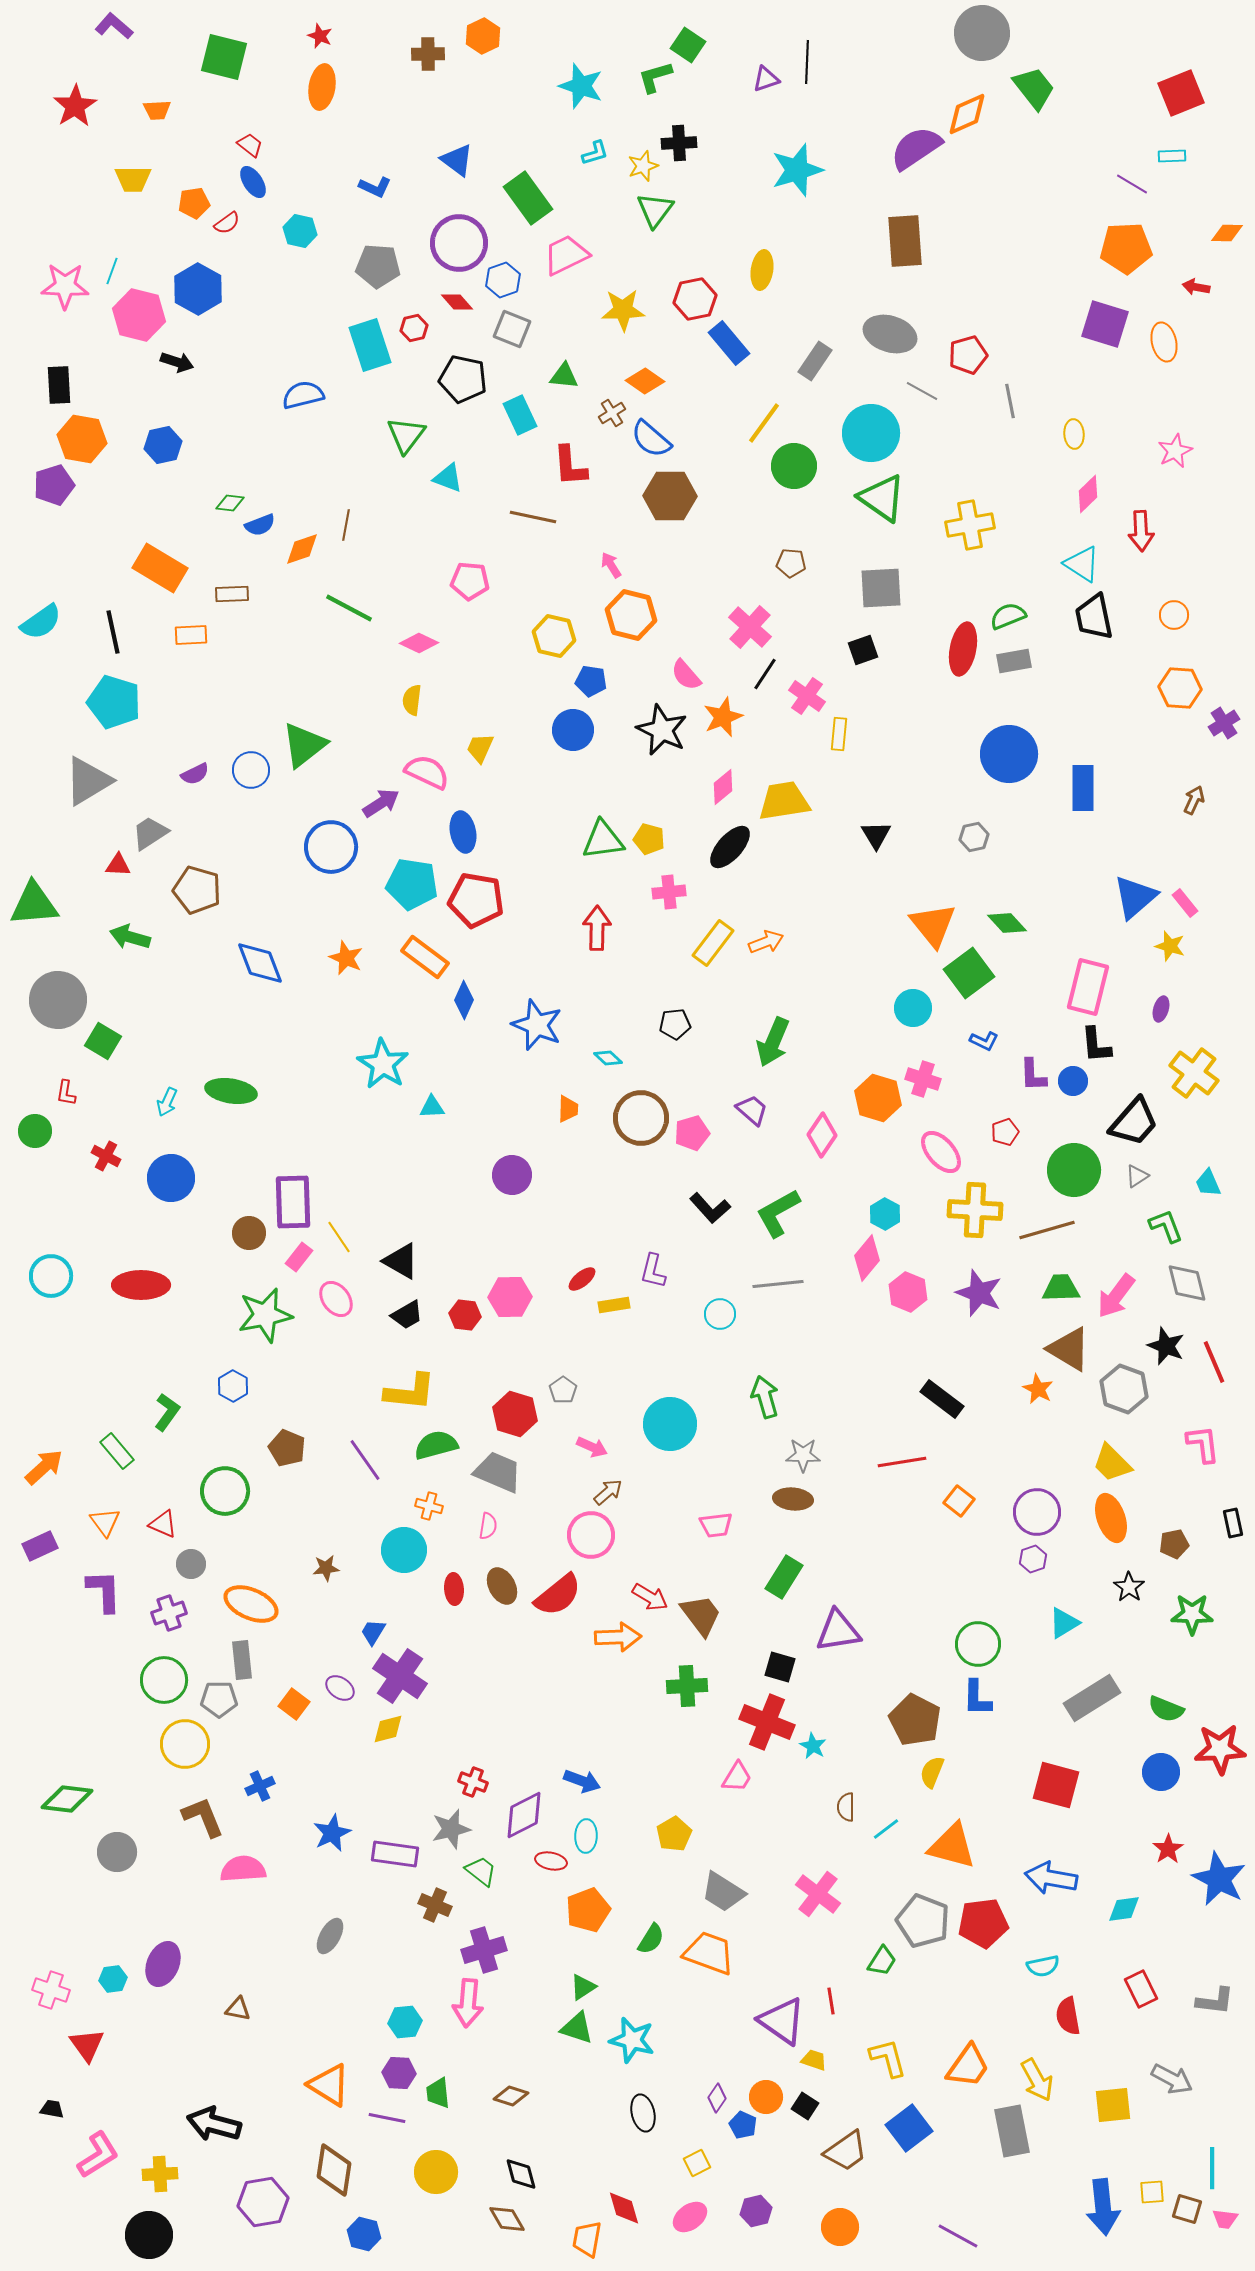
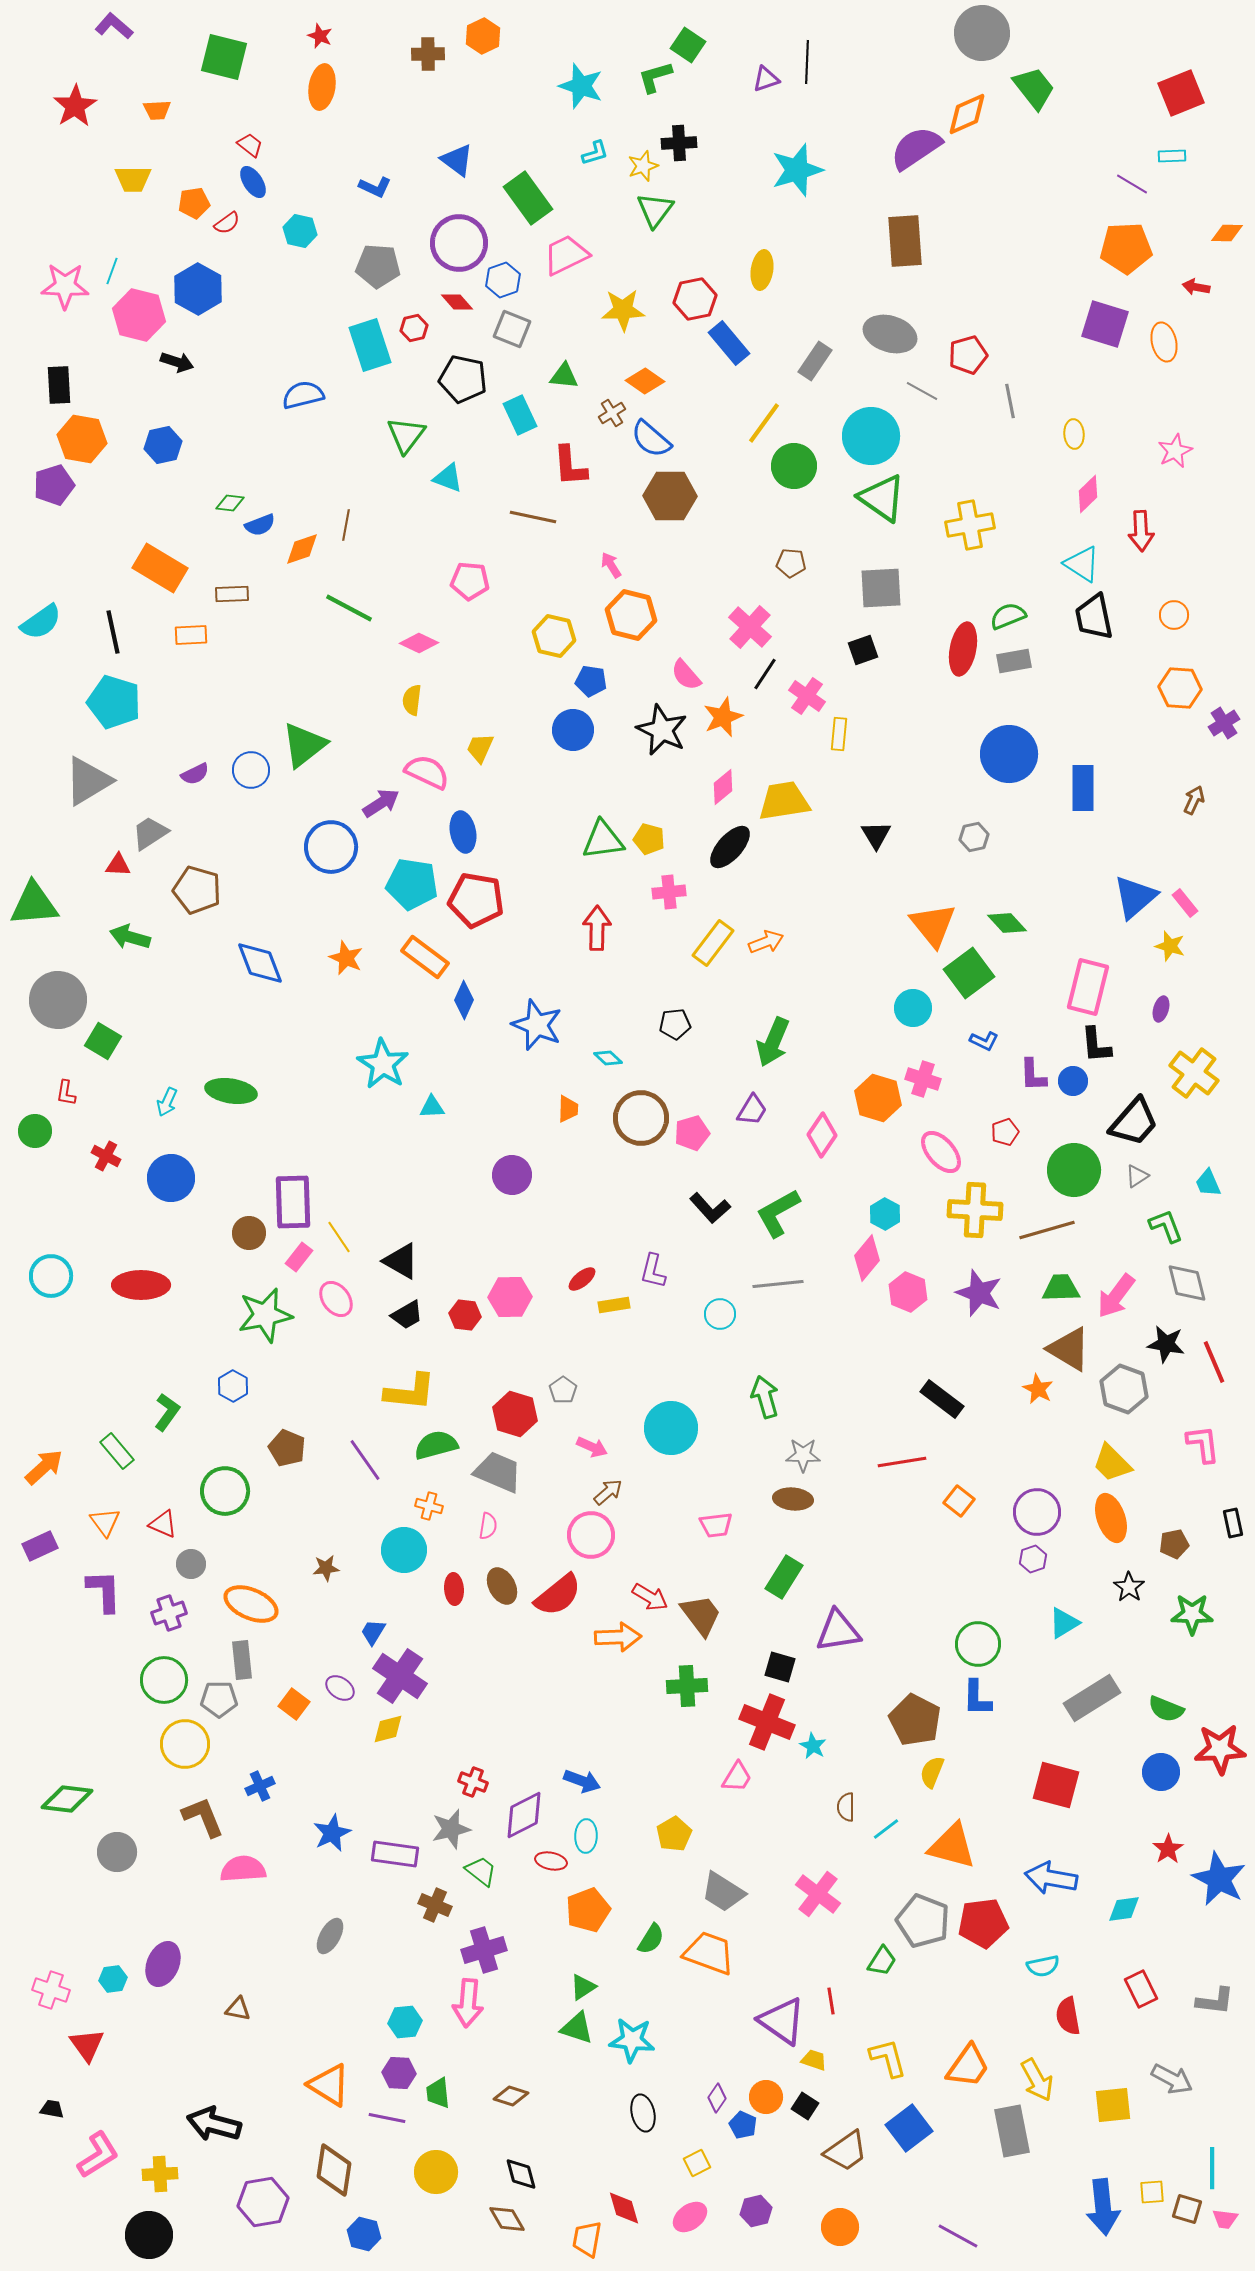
cyan circle at (871, 433): moved 3 px down
purple trapezoid at (752, 1110): rotated 80 degrees clockwise
black star at (1166, 1346): moved 2 px up; rotated 12 degrees counterclockwise
cyan circle at (670, 1424): moved 1 px right, 4 px down
cyan star at (632, 2040): rotated 9 degrees counterclockwise
